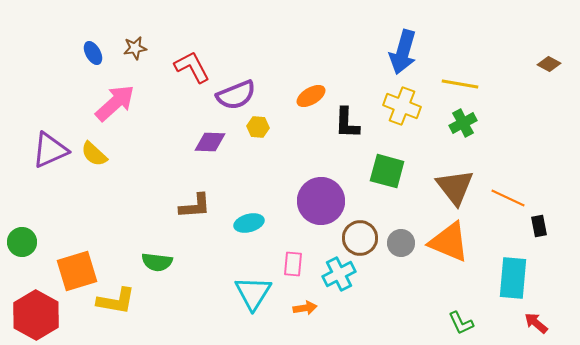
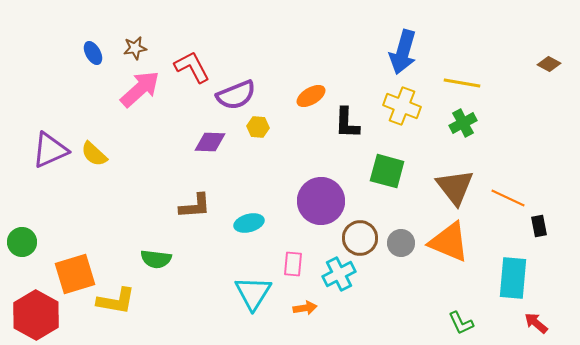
yellow line: moved 2 px right, 1 px up
pink arrow: moved 25 px right, 14 px up
green semicircle: moved 1 px left, 3 px up
orange square: moved 2 px left, 3 px down
